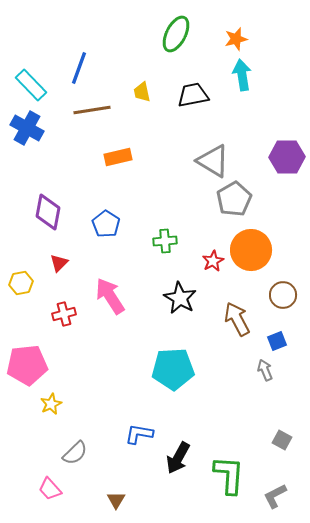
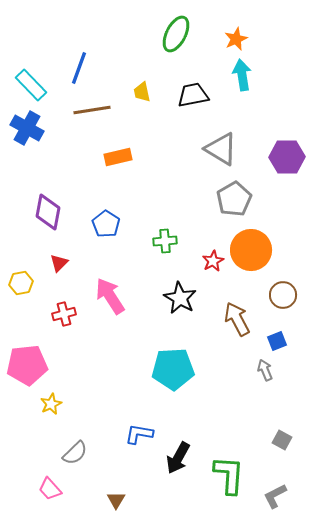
orange star: rotated 10 degrees counterclockwise
gray triangle: moved 8 px right, 12 px up
